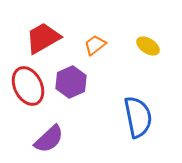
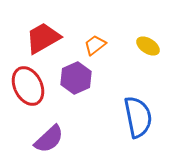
purple hexagon: moved 5 px right, 4 px up
